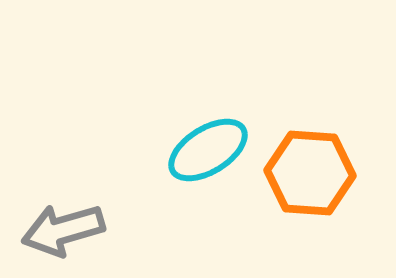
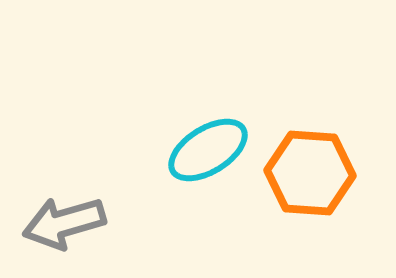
gray arrow: moved 1 px right, 7 px up
